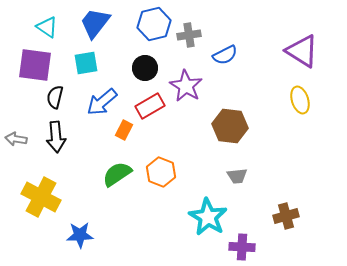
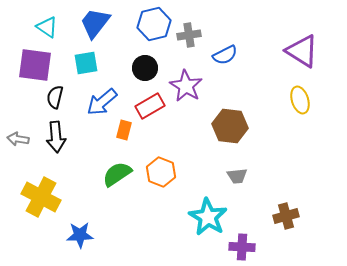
orange rectangle: rotated 12 degrees counterclockwise
gray arrow: moved 2 px right
